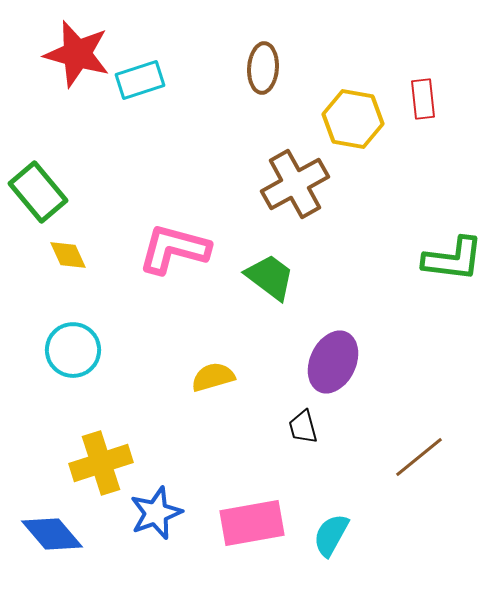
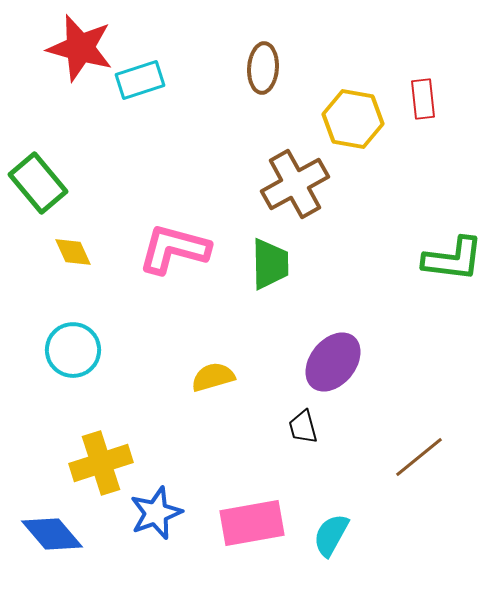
red star: moved 3 px right, 6 px up
green rectangle: moved 9 px up
yellow diamond: moved 5 px right, 3 px up
green trapezoid: moved 13 px up; rotated 52 degrees clockwise
purple ellipse: rotated 14 degrees clockwise
